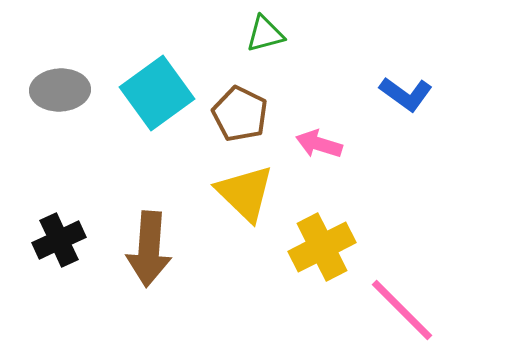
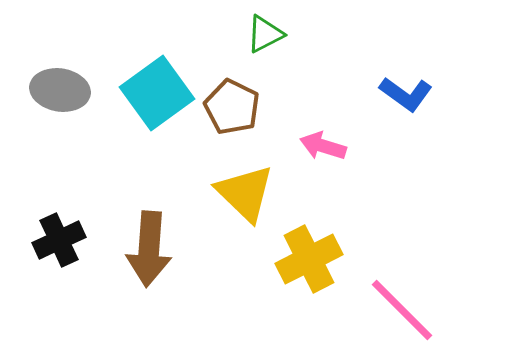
green triangle: rotated 12 degrees counterclockwise
gray ellipse: rotated 12 degrees clockwise
brown pentagon: moved 8 px left, 7 px up
pink arrow: moved 4 px right, 2 px down
yellow cross: moved 13 px left, 12 px down
